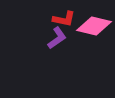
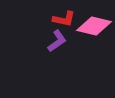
purple L-shape: moved 3 px down
